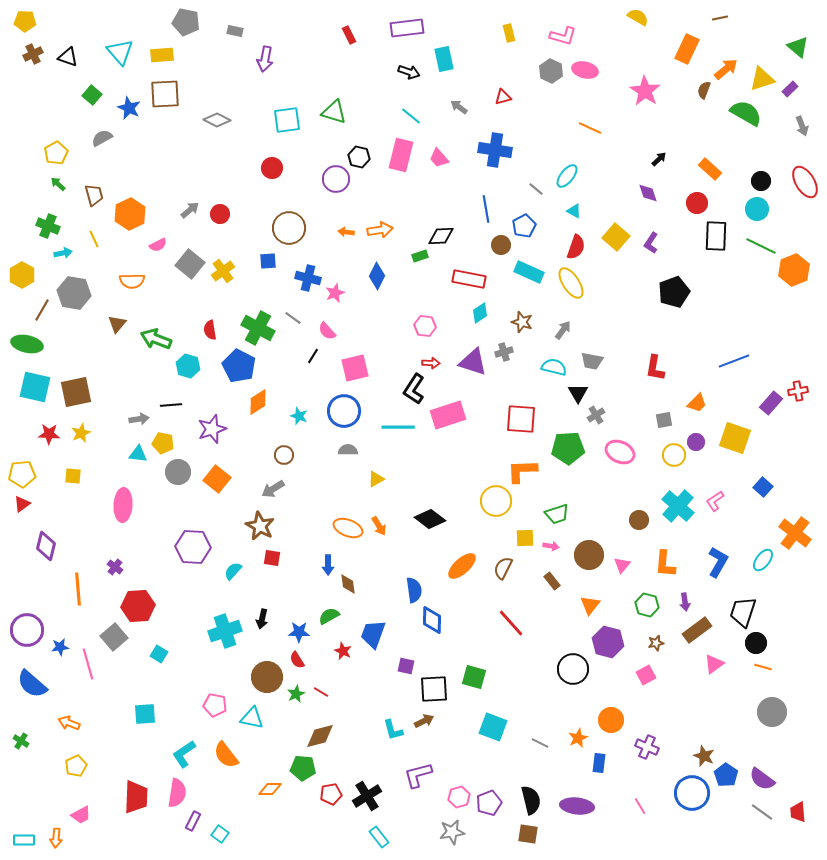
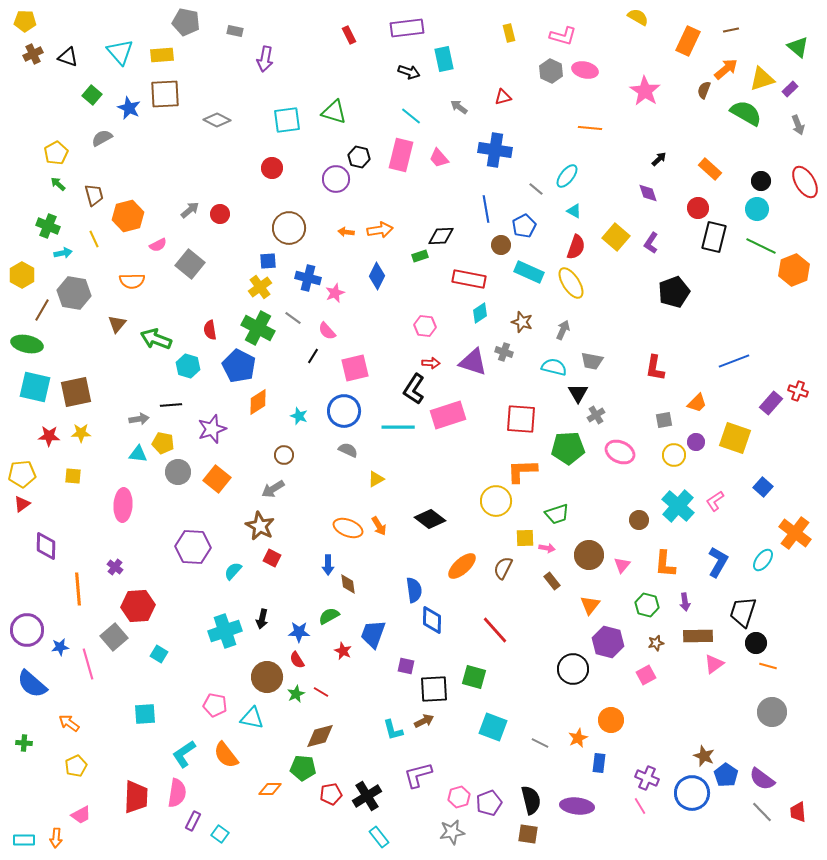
brown line at (720, 18): moved 11 px right, 12 px down
orange rectangle at (687, 49): moved 1 px right, 8 px up
gray arrow at (802, 126): moved 4 px left, 1 px up
orange line at (590, 128): rotated 20 degrees counterclockwise
red circle at (697, 203): moved 1 px right, 5 px down
orange hexagon at (130, 214): moved 2 px left, 2 px down; rotated 12 degrees clockwise
black rectangle at (716, 236): moved 2 px left, 1 px down; rotated 12 degrees clockwise
yellow cross at (223, 271): moved 37 px right, 16 px down
gray arrow at (563, 330): rotated 12 degrees counterclockwise
gray cross at (504, 352): rotated 36 degrees clockwise
red cross at (798, 391): rotated 30 degrees clockwise
yellow star at (81, 433): rotated 24 degrees clockwise
red star at (49, 434): moved 2 px down
gray semicircle at (348, 450): rotated 24 degrees clockwise
purple diamond at (46, 546): rotated 12 degrees counterclockwise
pink arrow at (551, 546): moved 4 px left, 2 px down
red square at (272, 558): rotated 18 degrees clockwise
red line at (511, 623): moved 16 px left, 7 px down
brown rectangle at (697, 630): moved 1 px right, 6 px down; rotated 36 degrees clockwise
orange line at (763, 667): moved 5 px right, 1 px up
orange arrow at (69, 723): rotated 15 degrees clockwise
green cross at (21, 741): moved 3 px right, 2 px down; rotated 28 degrees counterclockwise
purple cross at (647, 747): moved 31 px down
gray line at (762, 812): rotated 10 degrees clockwise
